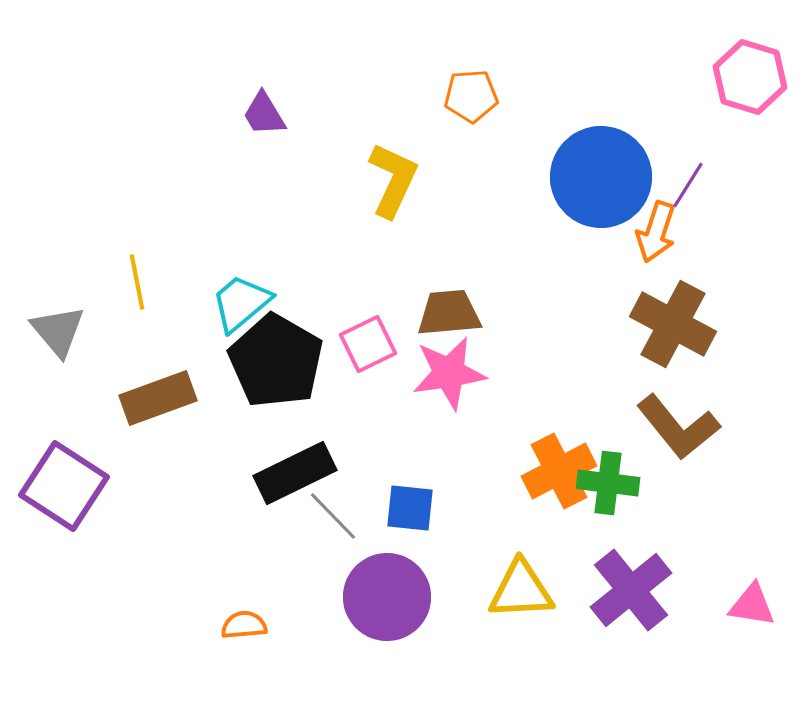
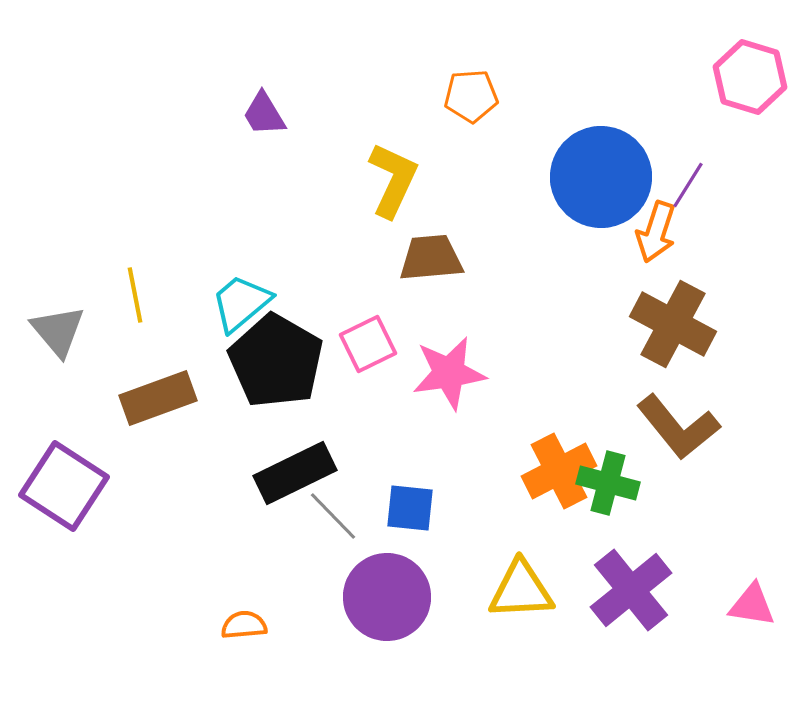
yellow line: moved 2 px left, 13 px down
brown trapezoid: moved 18 px left, 55 px up
green cross: rotated 8 degrees clockwise
